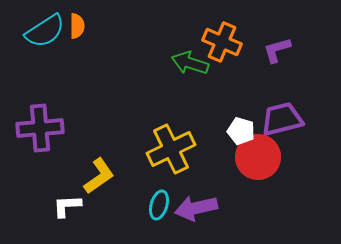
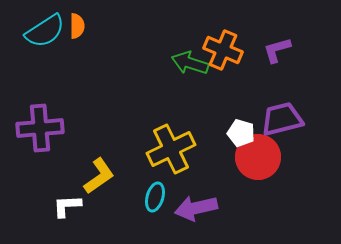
orange cross: moved 1 px right, 8 px down
white pentagon: moved 2 px down
cyan ellipse: moved 4 px left, 8 px up
